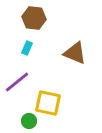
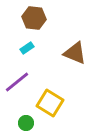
cyan rectangle: rotated 32 degrees clockwise
yellow square: moved 2 px right; rotated 20 degrees clockwise
green circle: moved 3 px left, 2 px down
